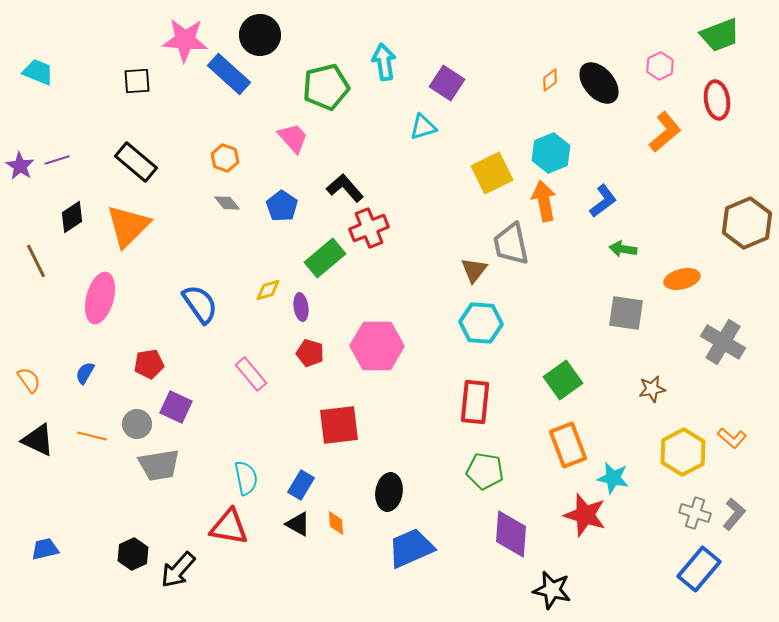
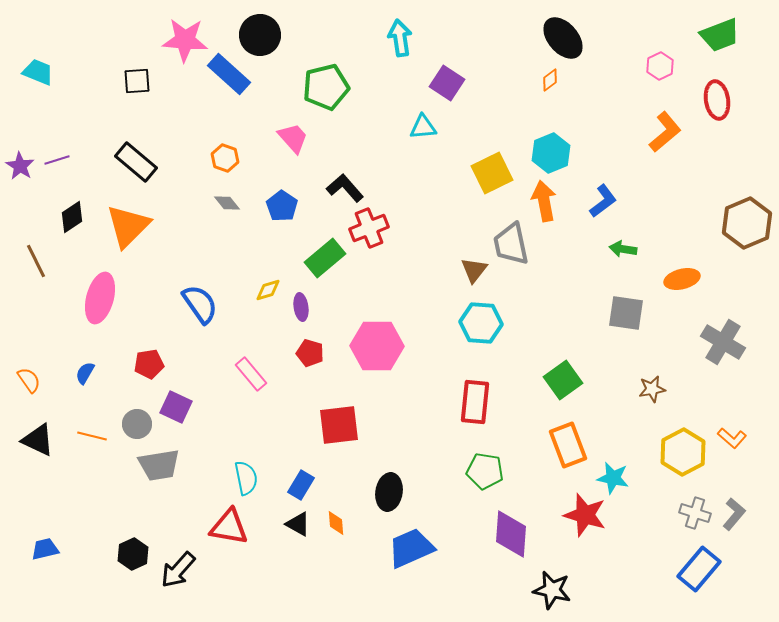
cyan arrow at (384, 62): moved 16 px right, 24 px up
black ellipse at (599, 83): moved 36 px left, 45 px up
cyan triangle at (423, 127): rotated 12 degrees clockwise
